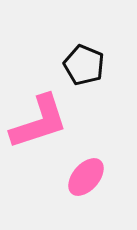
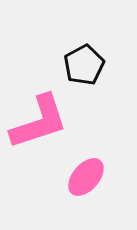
black pentagon: rotated 21 degrees clockwise
